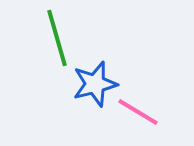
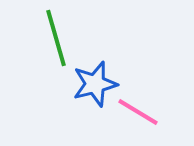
green line: moved 1 px left
